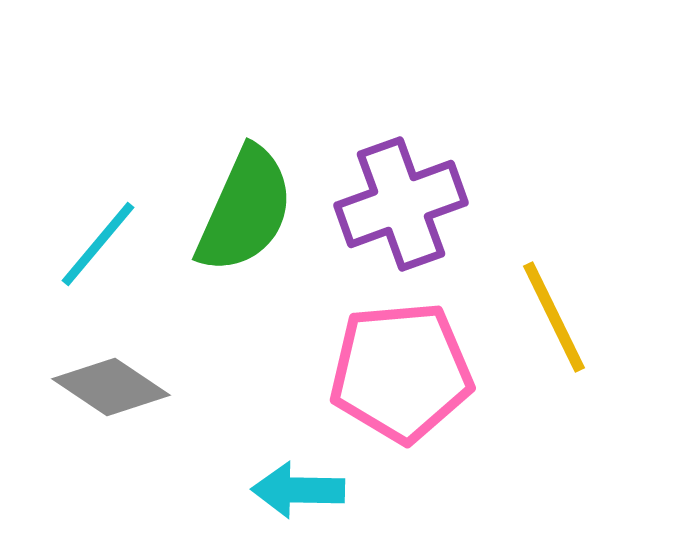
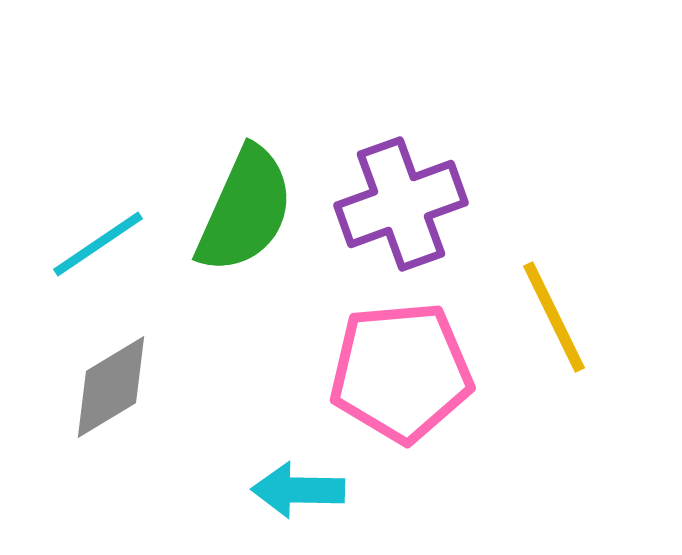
cyan line: rotated 16 degrees clockwise
gray diamond: rotated 65 degrees counterclockwise
